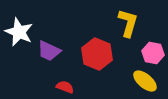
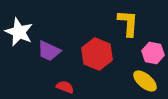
yellow L-shape: rotated 12 degrees counterclockwise
